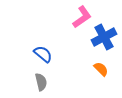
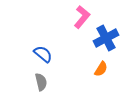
pink L-shape: rotated 15 degrees counterclockwise
blue cross: moved 2 px right, 1 px down
orange semicircle: rotated 77 degrees clockwise
